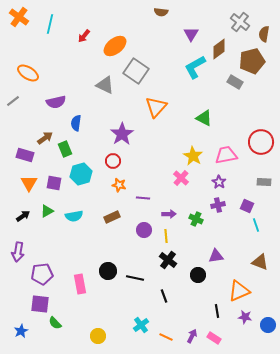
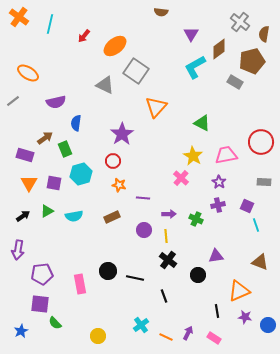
green triangle at (204, 118): moved 2 px left, 5 px down
purple arrow at (18, 252): moved 2 px up
purple arrow at (192, 336): moved 4 px left, 3 px up
